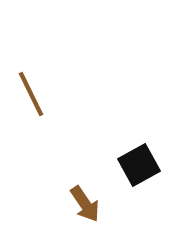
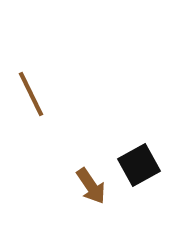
brown arrow: moved 6 px right, 18 px up
